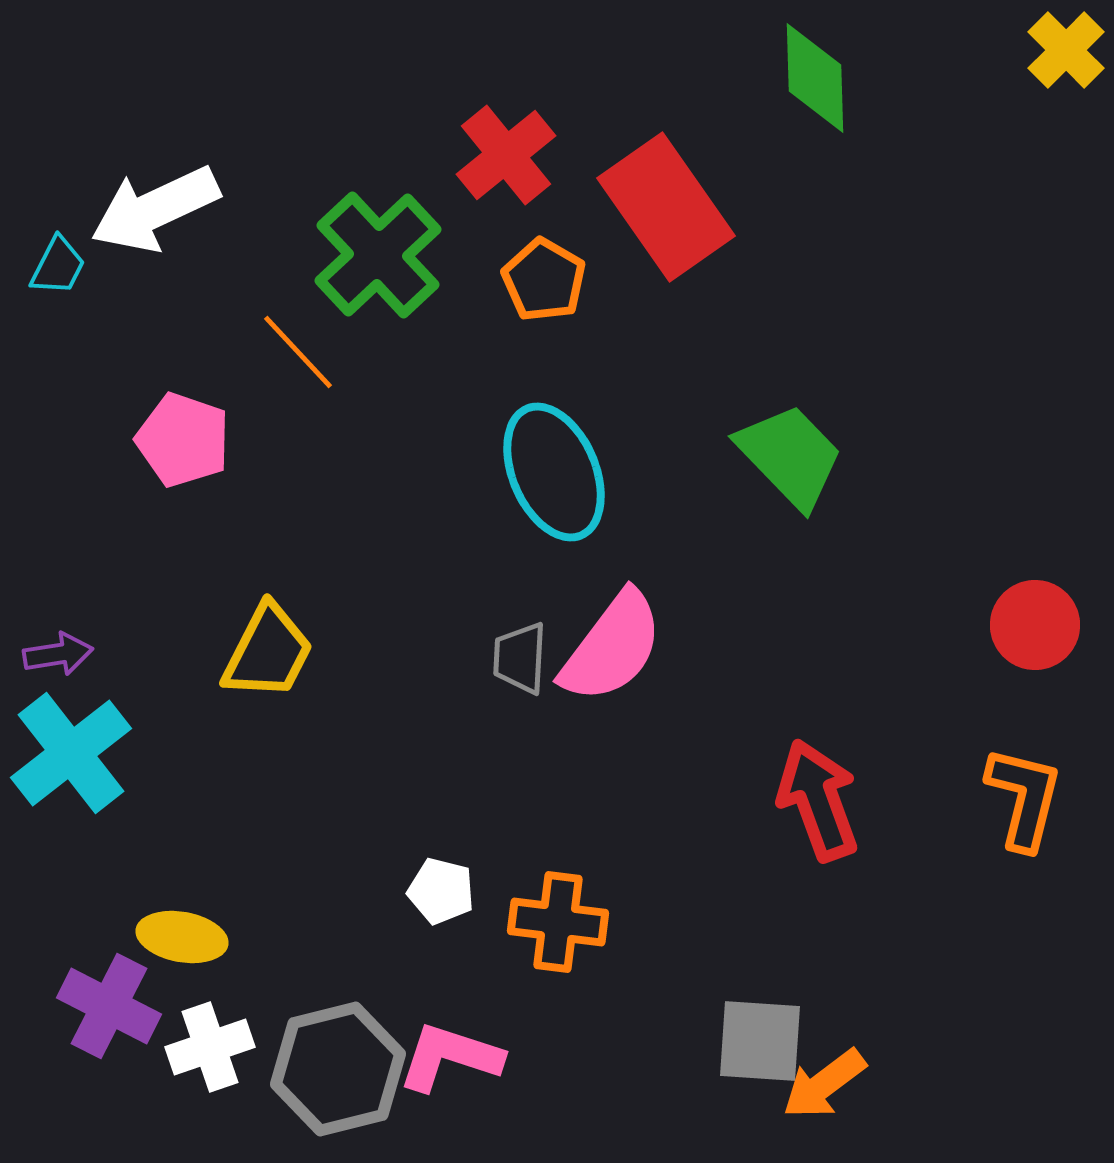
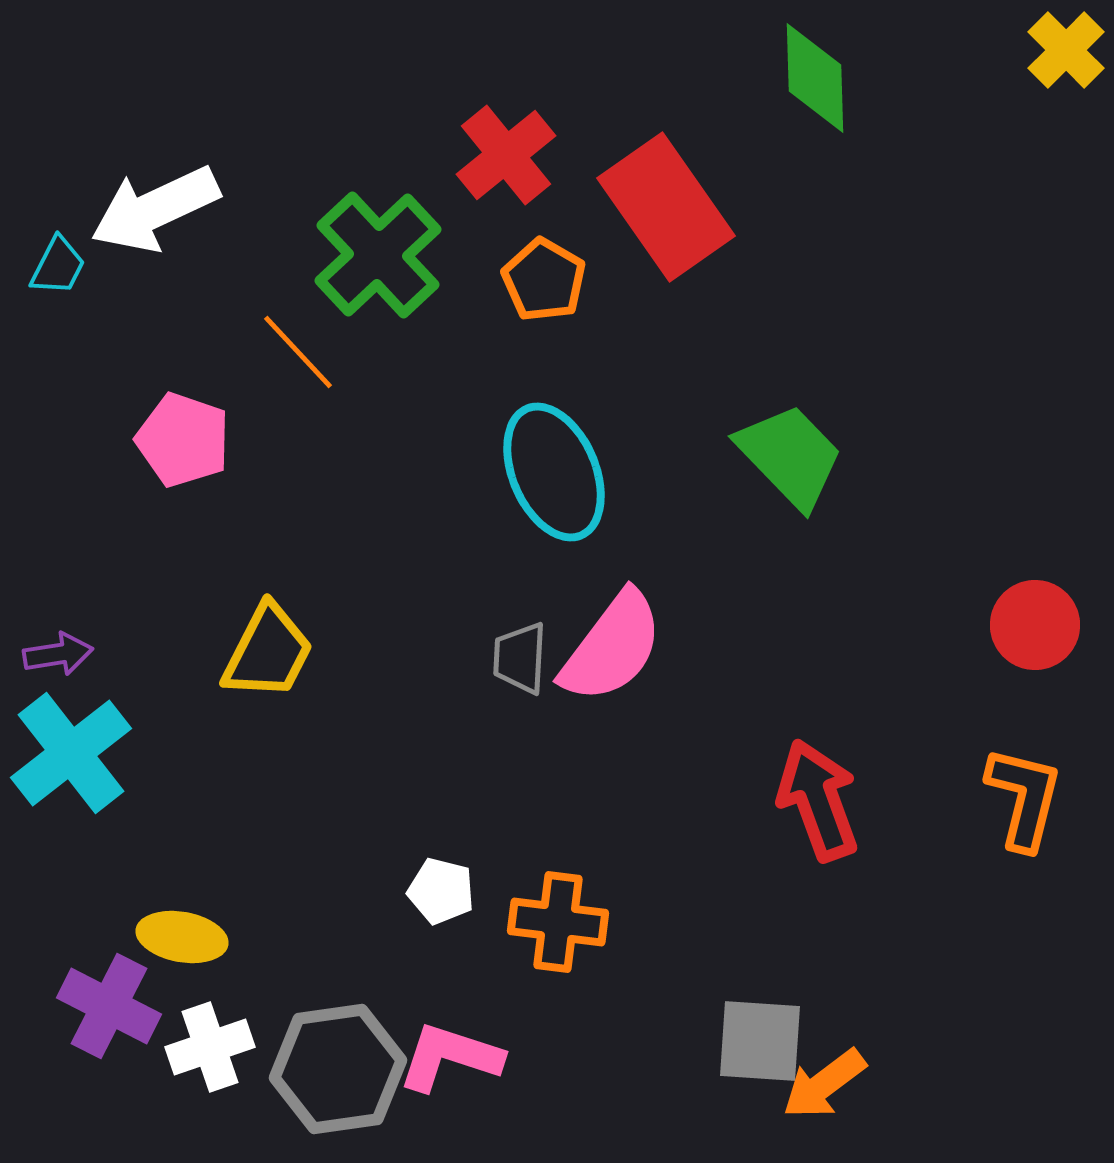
gray hexagon: rotated 6 degrees clockwise
